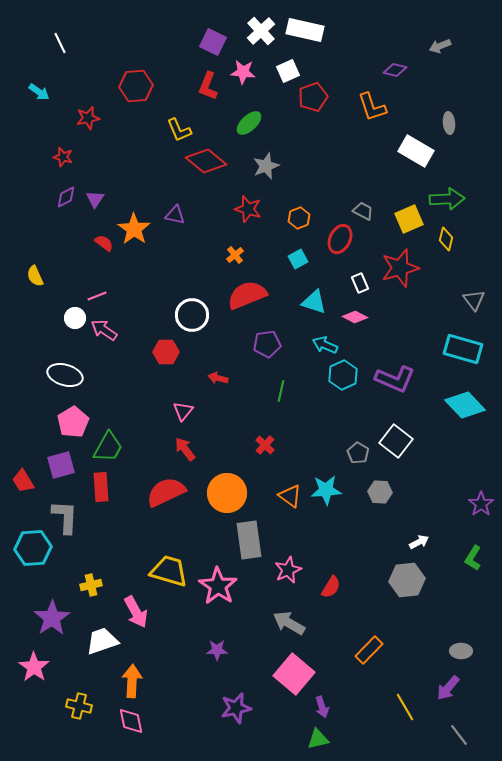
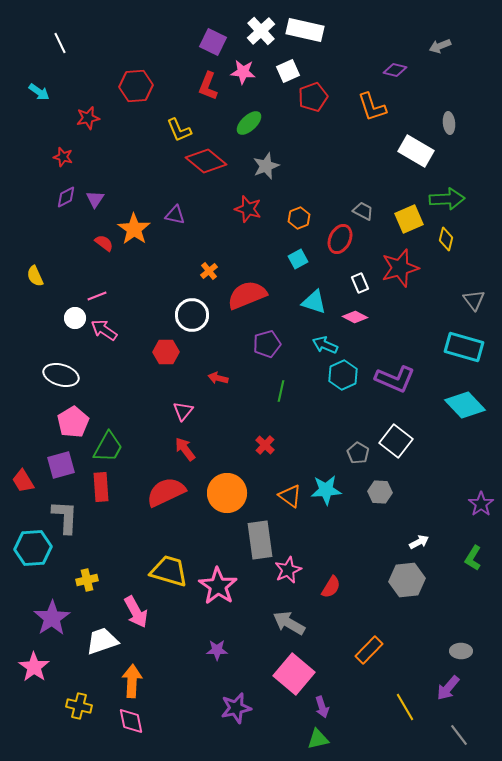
orange cross at (235, 255): moved 26 px left, 16 px down
purple pentagon at (267, 344): rotated 8 degrees counterclockwise
cyan rectangle at (463, 349): moved 1 px right, 2 px up
white ellipse at (65, 375): moved 4 px left
gray rectangle at (249, 540): moved 11 px right
yellow cross at (91, 585): moved 4 px left, 5 px up
